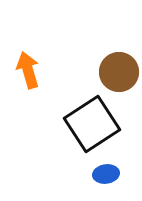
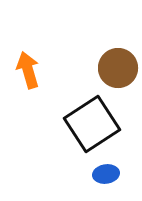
brown circle: moved 1 px left, 4 px up
